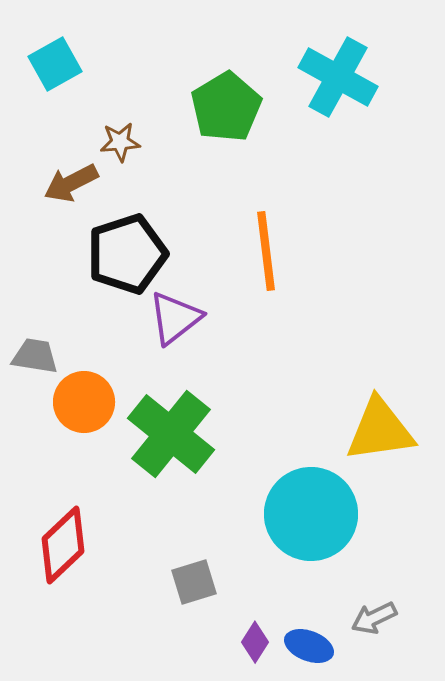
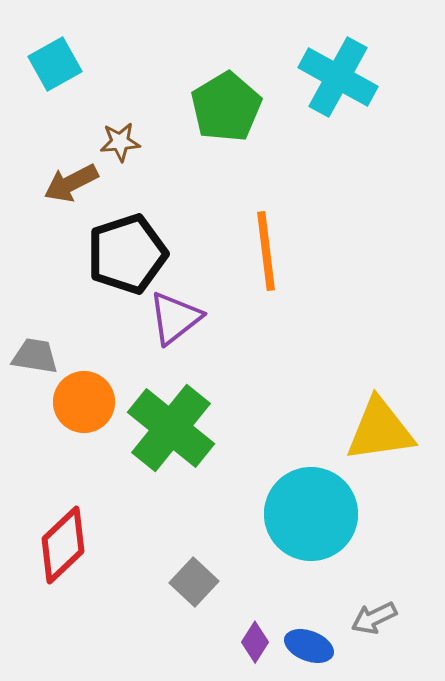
green cross: moved 6 px up
gray square: rotated 30 degrees counterclockwise
